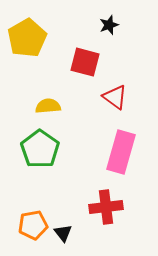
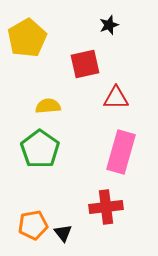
red square: moved 2 px down; rotated 28 degrees counterclockwise
red triangle: moved 1 px right, 1 px down; rotated 36 degrees counterclockwise
